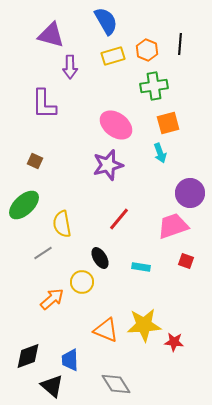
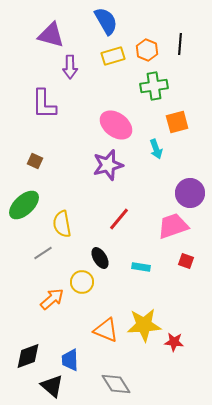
orange square: moved 9 px right, 1 px up
cyan arrow: moved 4 px left, 4 px up
